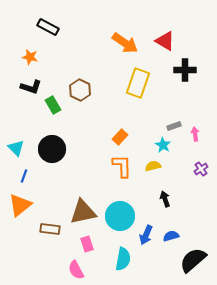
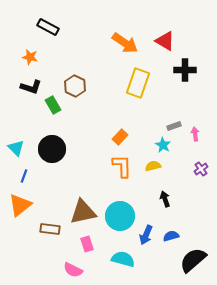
brown hexagon: moved 5 px left, 4 px up
cyan semicircle: rotated 85 degrees counterclockwise
pink semicircle: moved 3 px left; rotated 36 degrees counterclockwise
